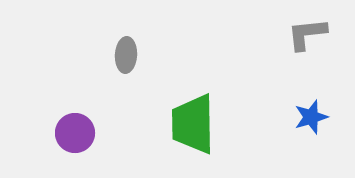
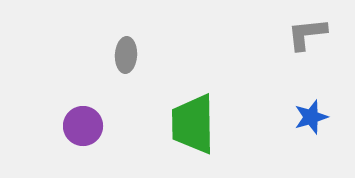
purple circle: moved 8 px right, 7 px up
